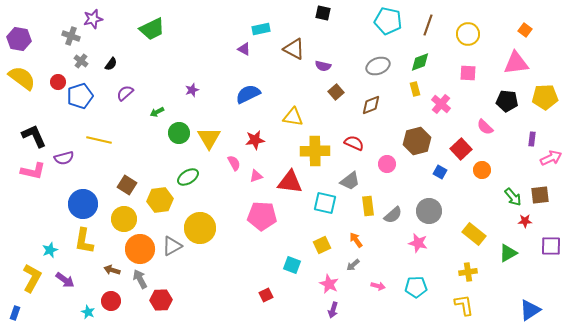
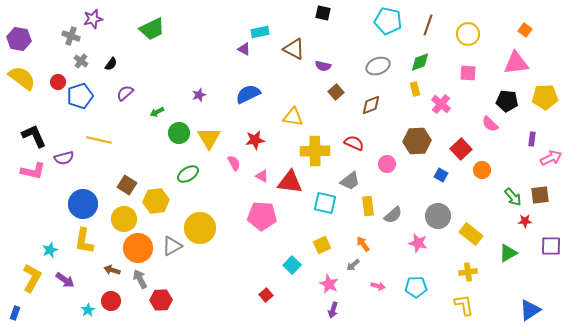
cyan rectangle at (261, 29): moved 1 px left, 3 px down
purple star at (192, 90): moved 7 px right, 5 px down
pink semicircle at (485, 127): moved 5 px right, 3 px up
brown hexagon at (417, 141): rotated 12 degrees clockwise
blue square at (440, 172): moved 1 px right, 3 px down
pink triangle at (256, 176): moved 6 px right; rotated 48 degrees clockwise
green ellipse at (188, 177): moved 3 px up
yellow hexagon at (160, 200): moved 4 px left, 1 px down
gray circle at (429, 211): moved 9 px right, 5 px down
yellow rectangle at (474, 234): moved 3 px left
orange arrow at (356, 240): moved 7 px right, 4 px down
orange circle at (140, 249): moved 2 px left, 1 px up
cyan square at (292, 265): rotated 24 degrees clockwise
red square at (266, 295): rotated 16 degrees counterclockwise
cyan star at (88, 312): moved 2 px up; rotated 16 degrees clockwise
